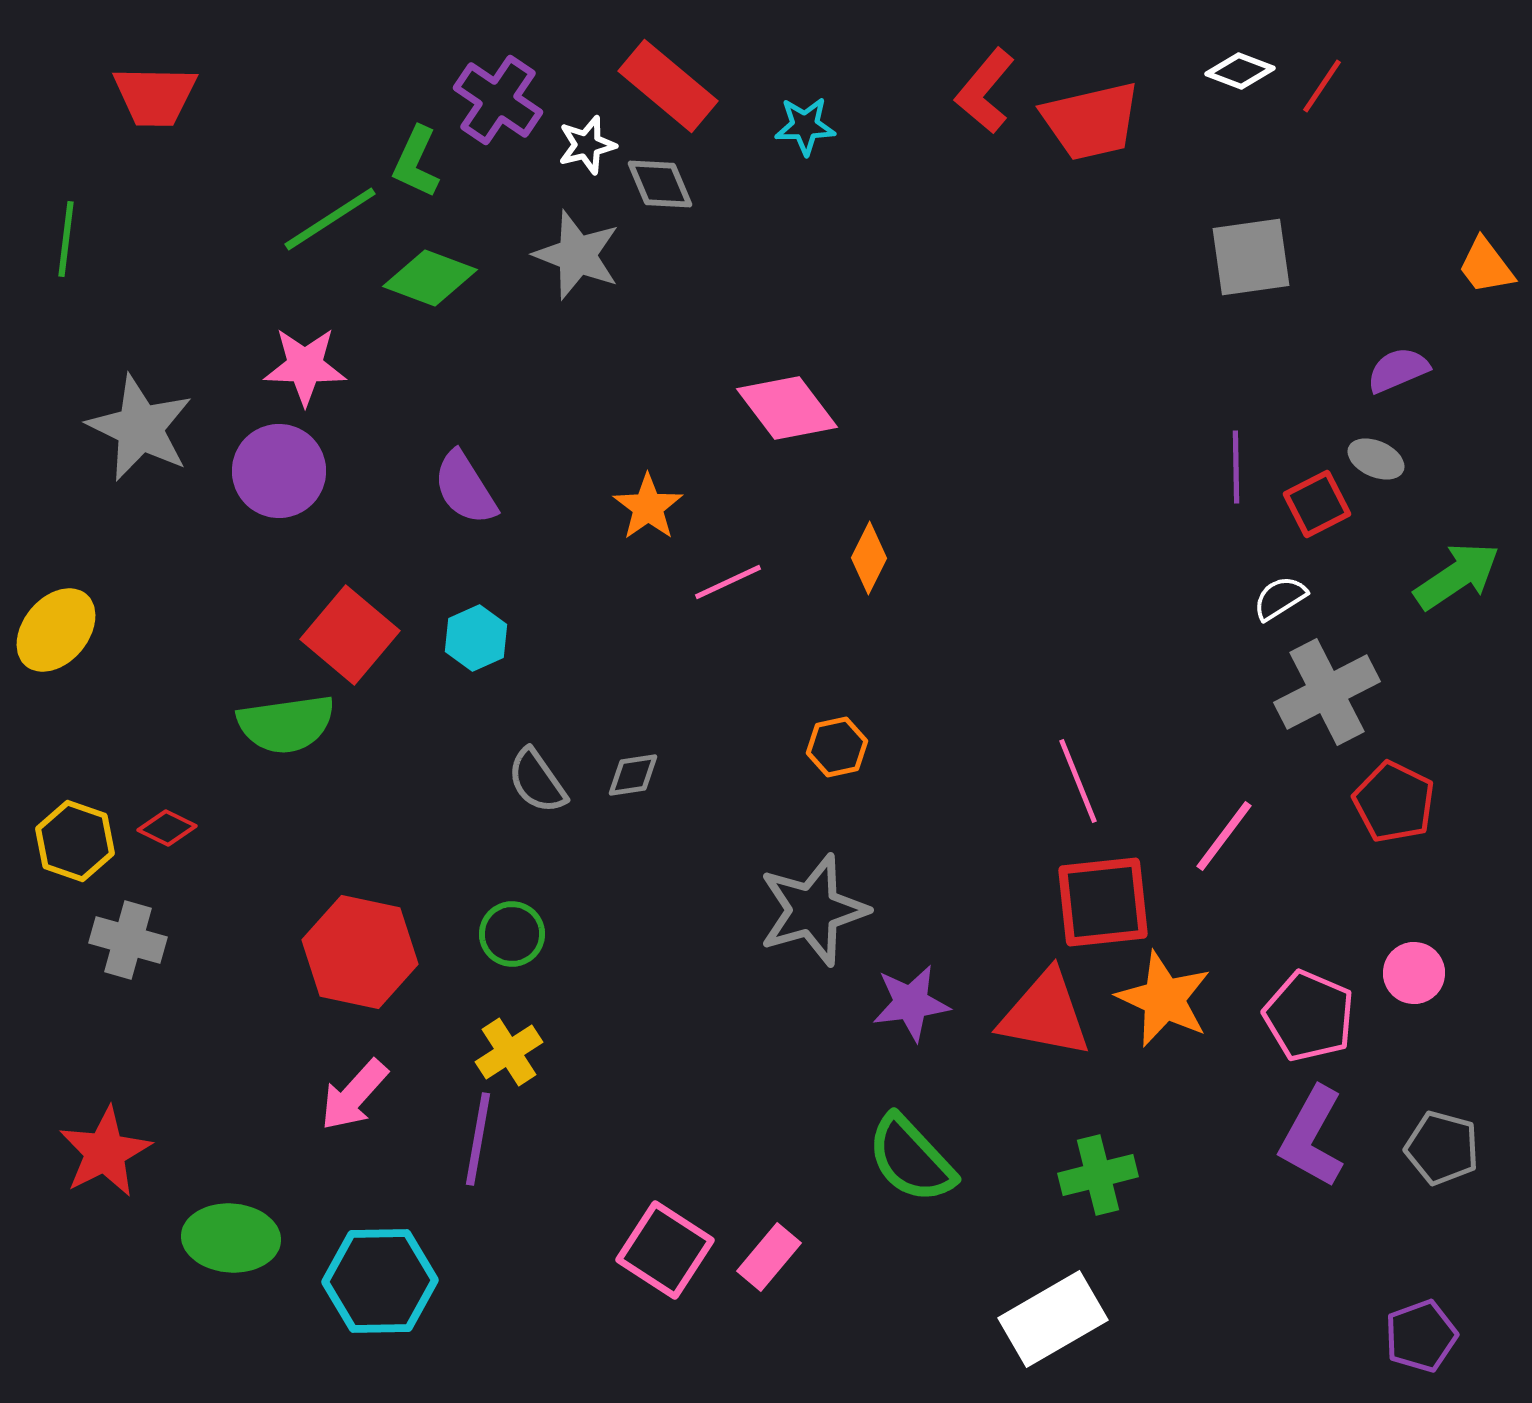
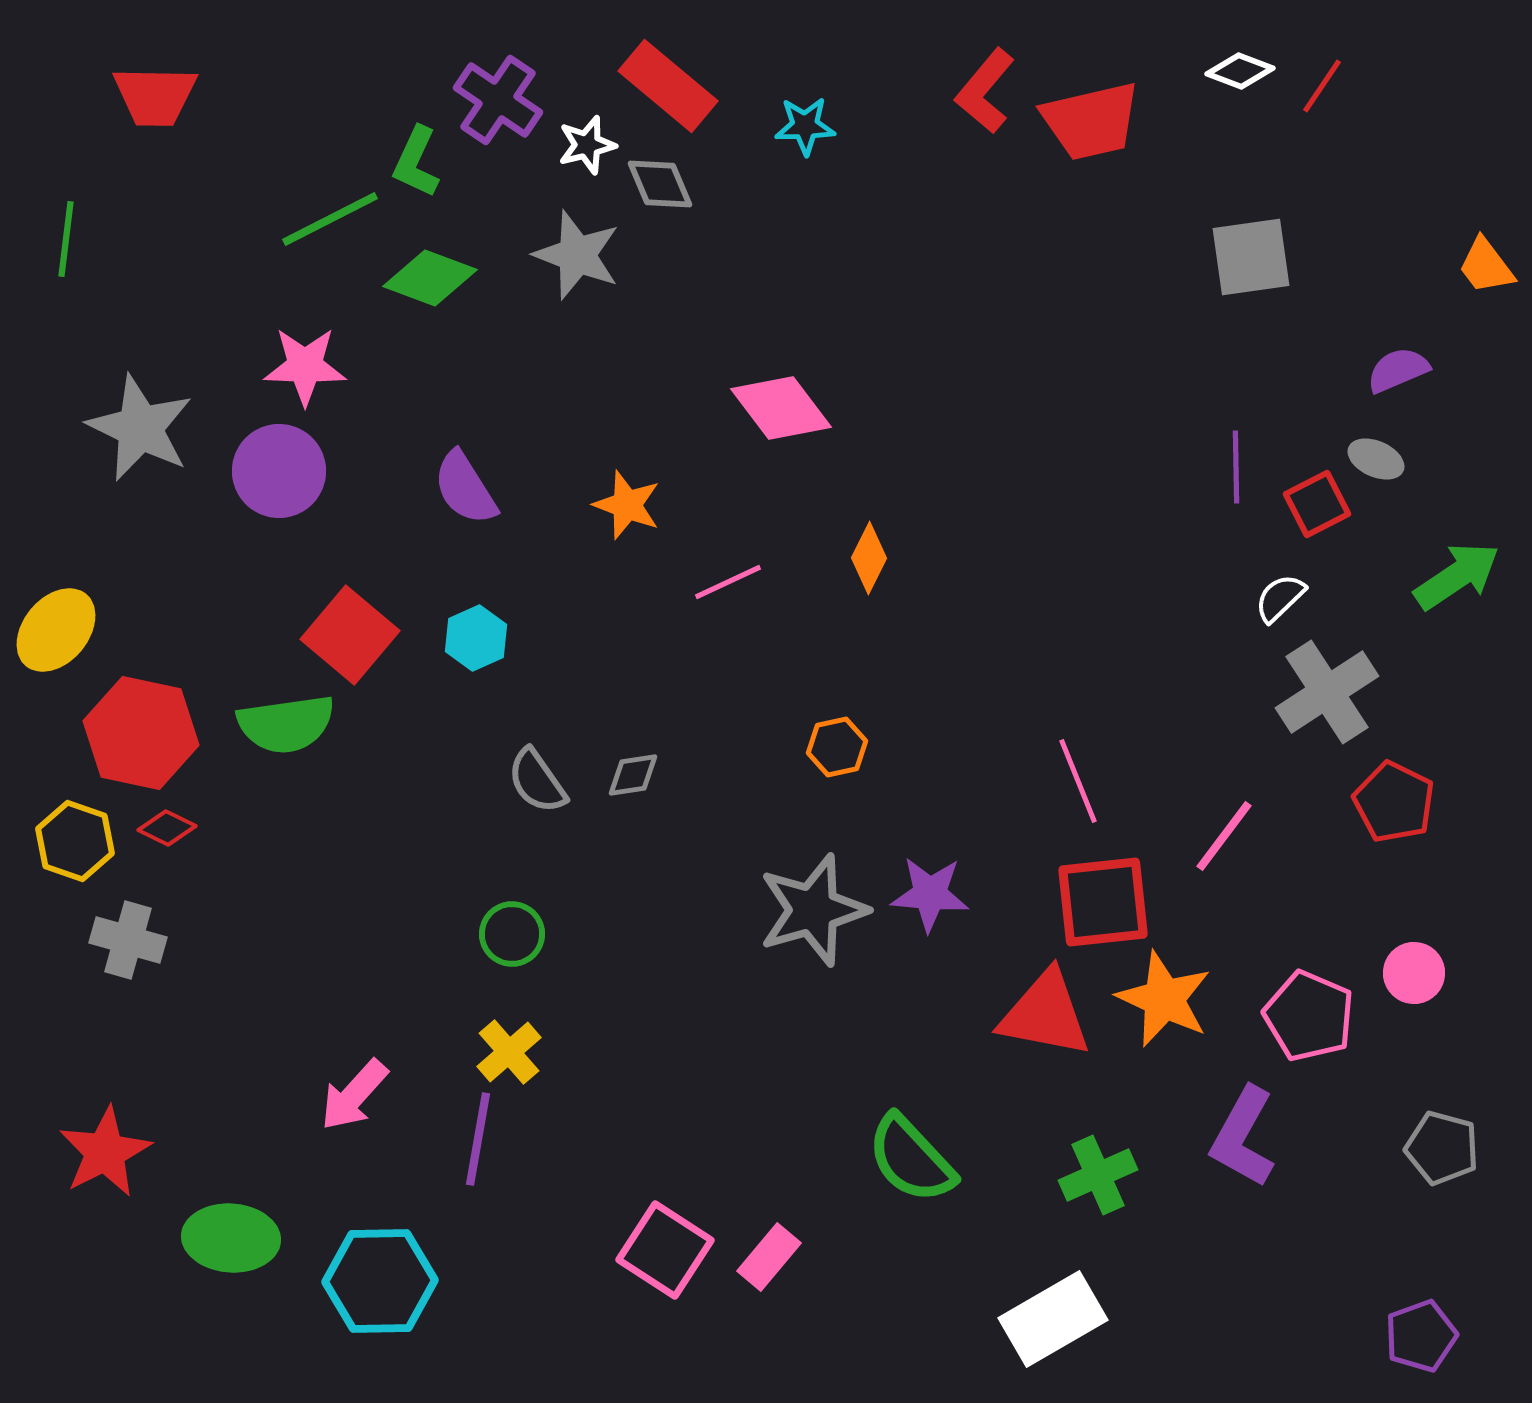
green line at (330, 219): rotated 6 degrees clockwise
pink diamond at (787, 408): moved 6 px left
orange star at (648, 507): moved 21 px left, 2 px up; rotated 16 degrees counterclockwise
white semicircle at (1280, 598): rotated 12 degrees counterclockwise
gray cross at (1327, 692): rotated 6 degrees counterclockwise
red hexagon at (360, 952): moved 219 px left, 219 px up
purple star at (911, 1003): moved 19 px right, 109 px up; rotated 12 degrees clockwise
yellow cross at (509, 1052): rotated 8 degrees counterclockwise
purple L-shape at (1312, 1137): moved 69 px left
green cross at (1098, 1175): rotated 10 degrees counterclockwise
